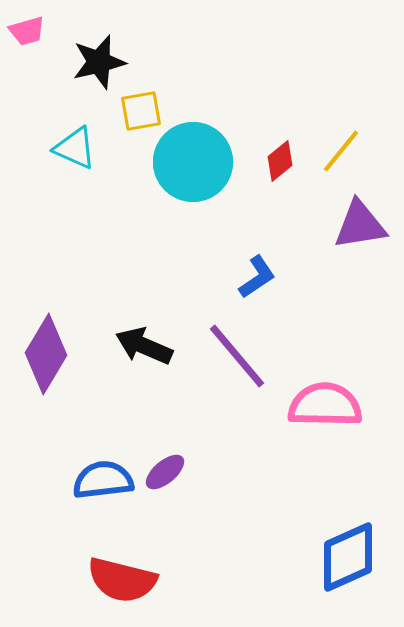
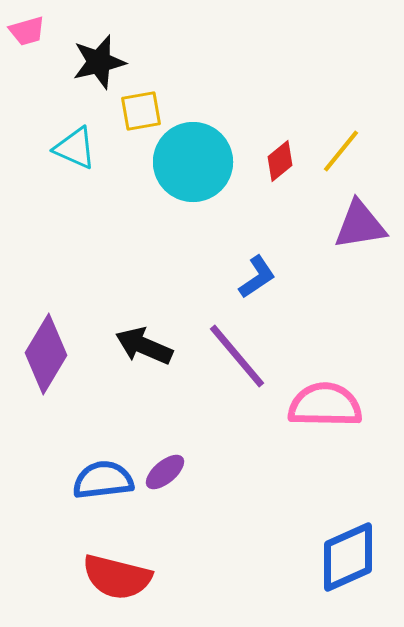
red semicircle: moved 5 px left, 3 px up
